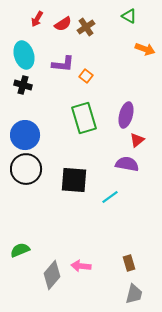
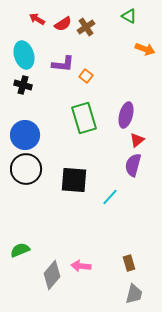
red arrow: rotated 91 degrees clockwise
purple semicircle: moved 6 px right, 1 px down; rotated 85 degrees counterclockwise
cyan line: rotated 12 degrees counterclockwise
